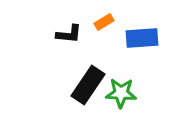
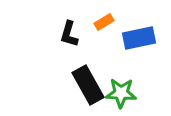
black L-shape: rotated 100 degrees clockwise
blue rectangle: moved 3 px left; rotated 8 degrees counterclockwise
black rectangle: rotated 63 degrees counterclockwise
